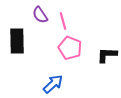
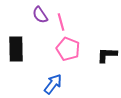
pink line: moved 2 px left, 1 px down
black rectangle: moved 1 px left, 8 px down
pink pentagon: moved 2 px left, 1 px down
blue arrow: rotated 10 degrees counterclockwise
